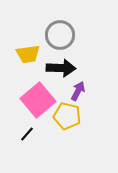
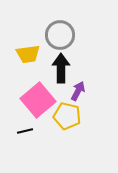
black arrow: rotated 92 degrees counterclockwise
black line: moved 2 px left, 3 px up; rotated 35 degrees clockwise
